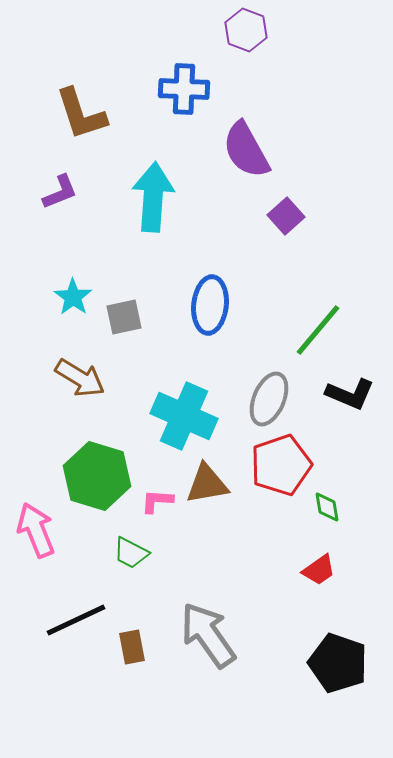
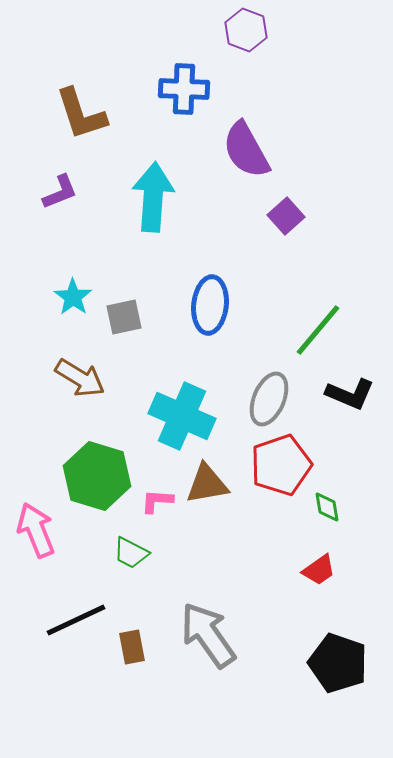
cyan cross: moved 2 px left
